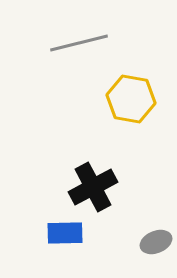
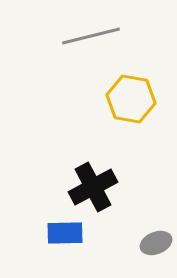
gray line: moved 12 px right, 7 px up
gray ellipse: moved 1 px down
